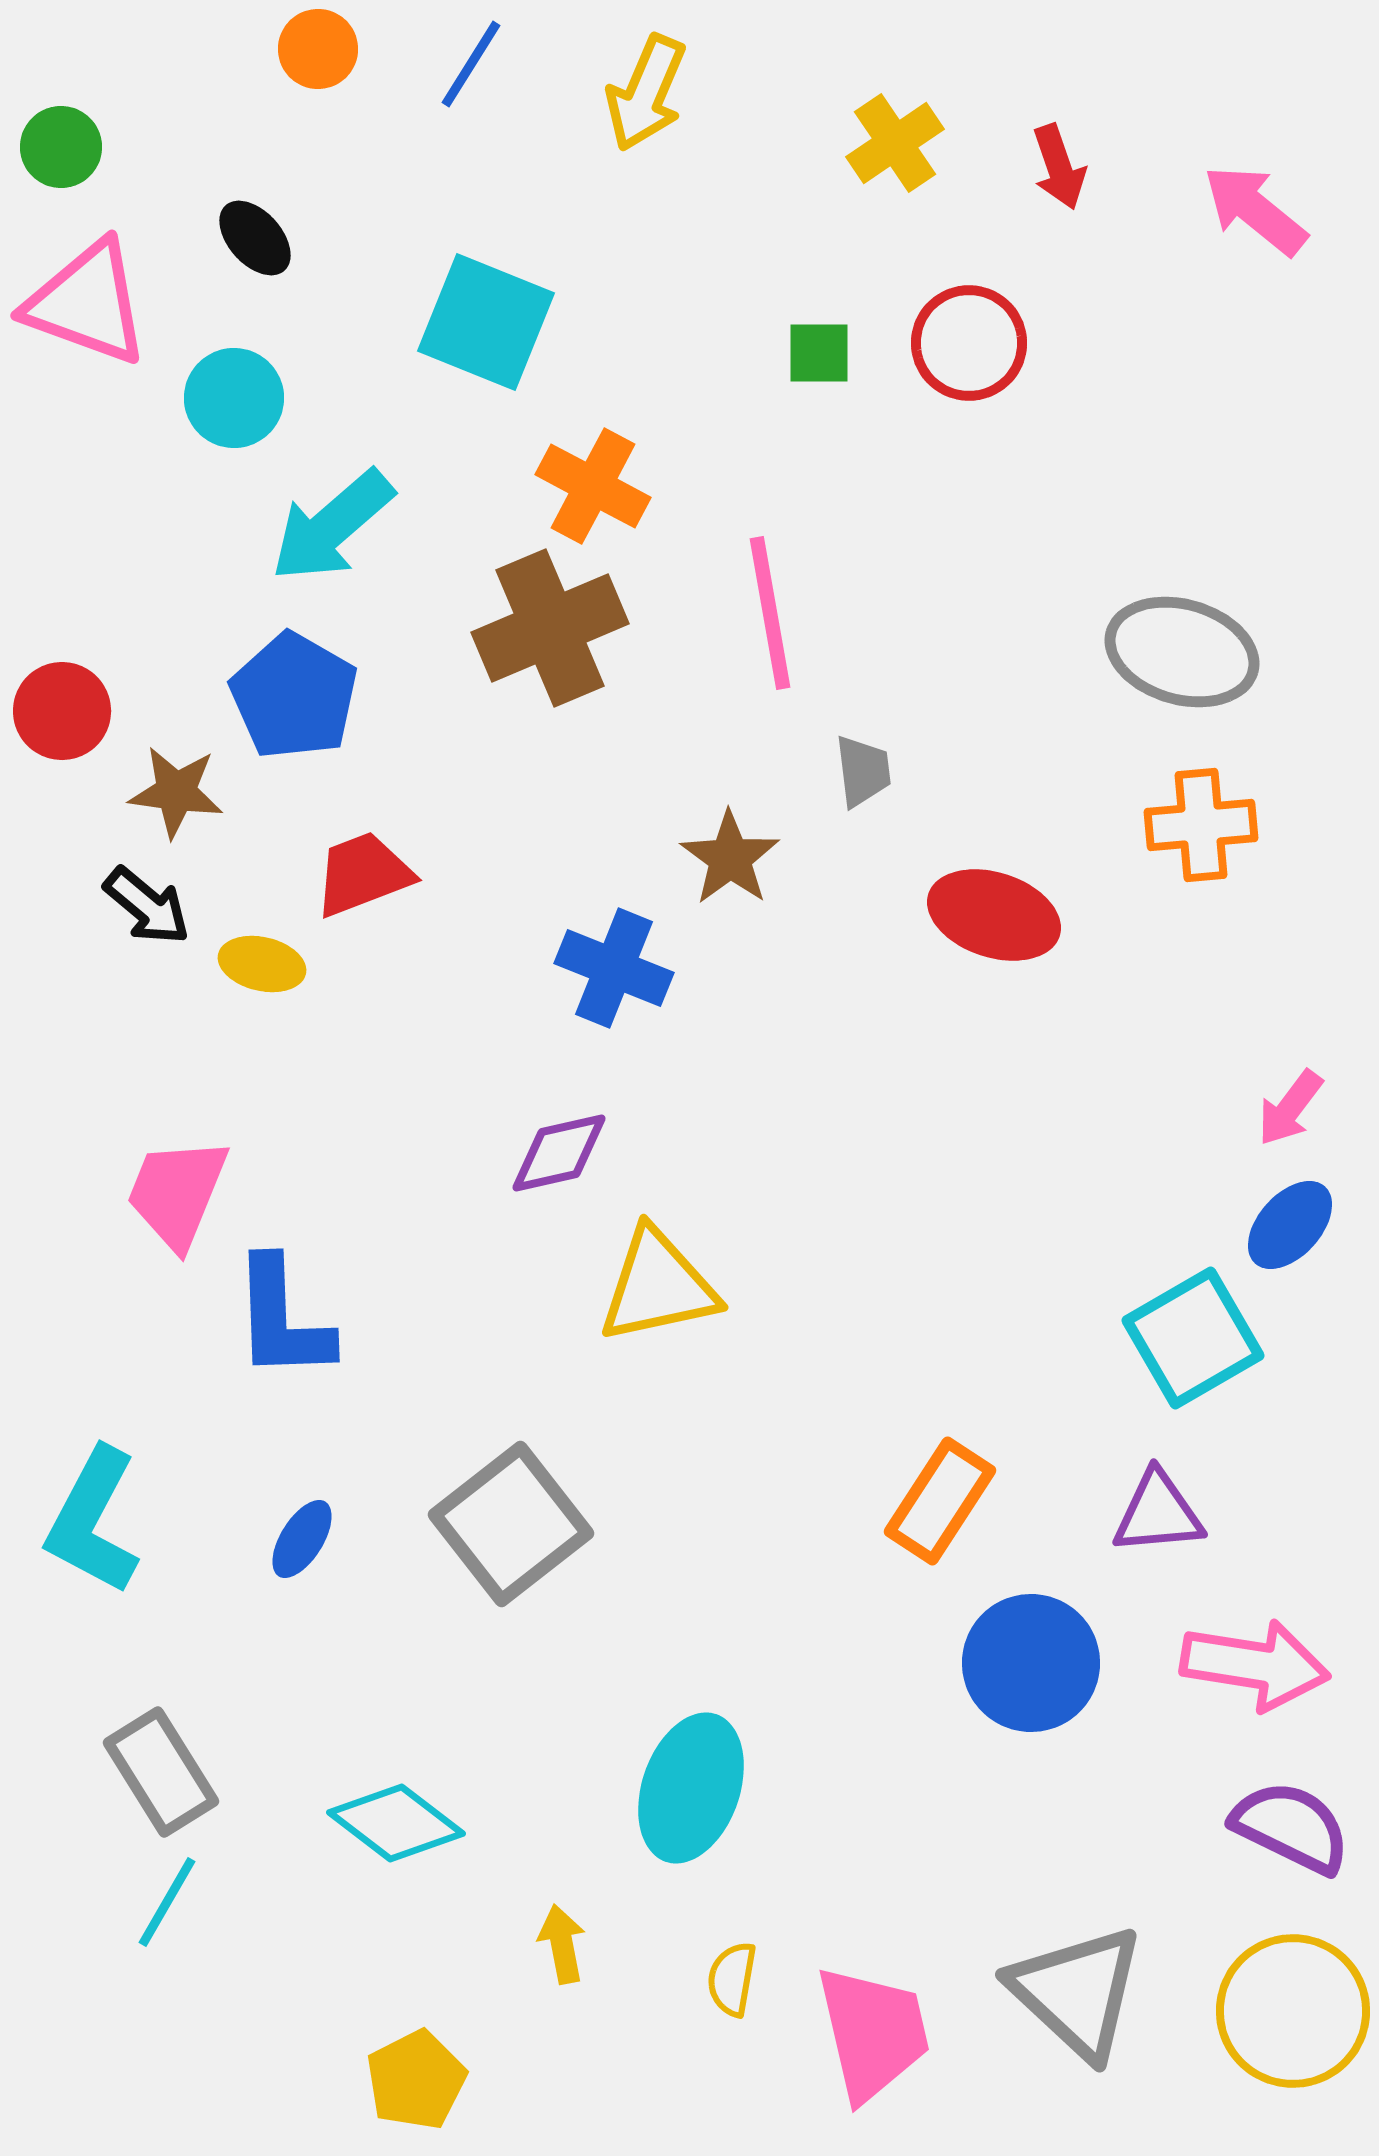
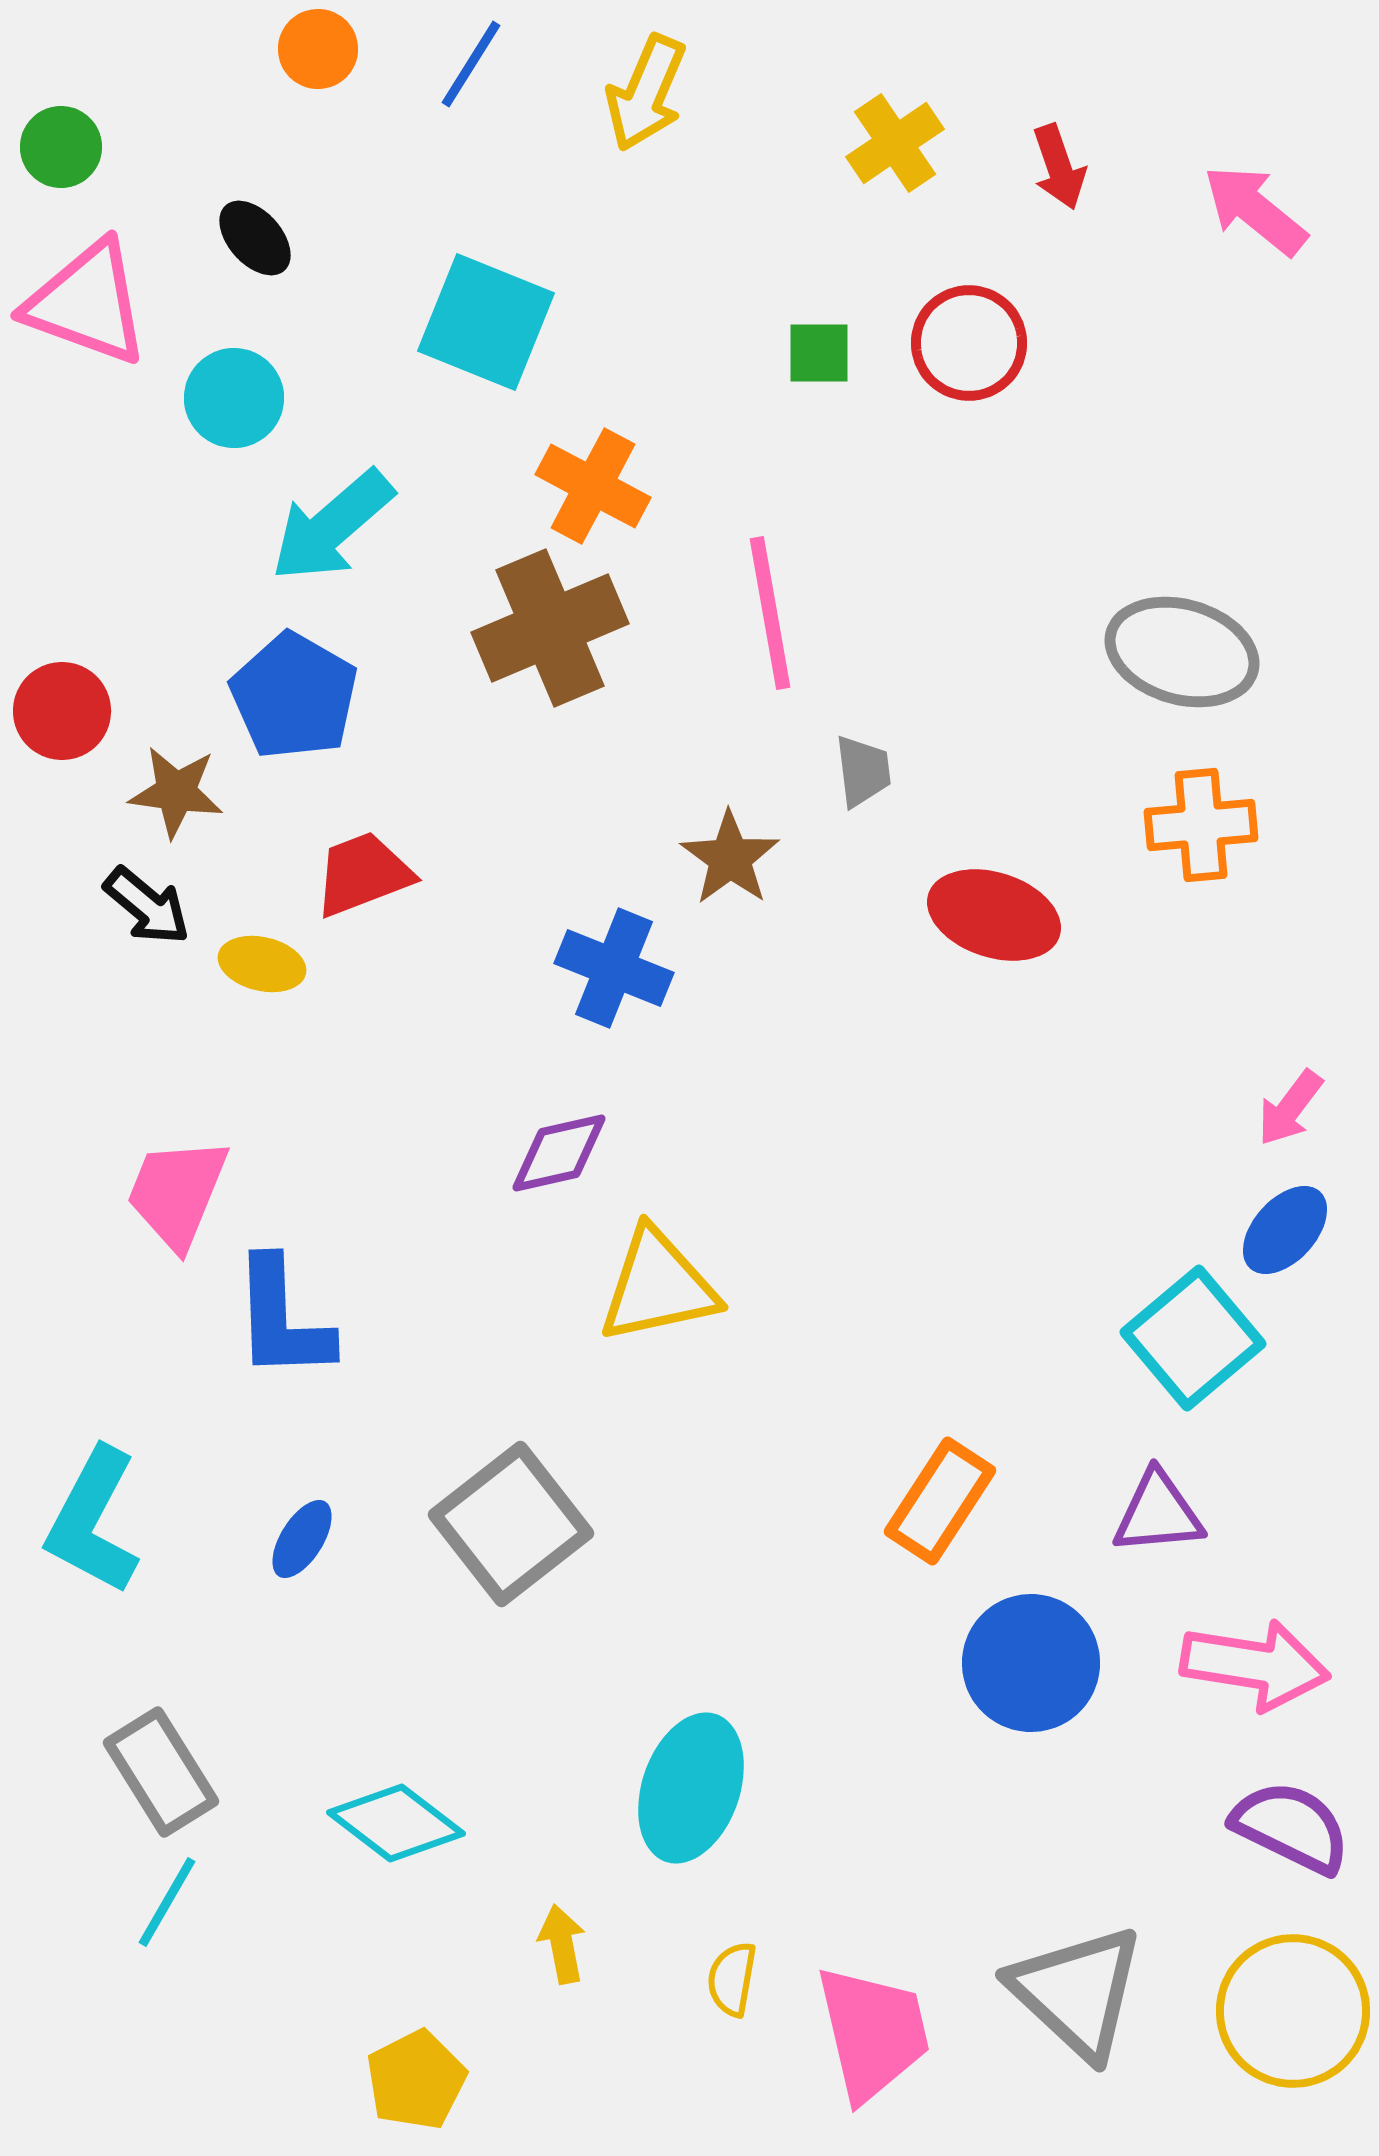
blue ellipse at (1290, 1225): moved 5 px left, 5 px down
cyan square at (1193, 1338): rotated 10 degrees counterclockwise
